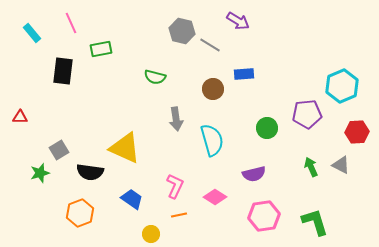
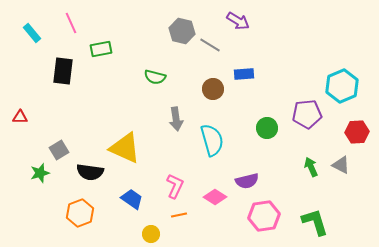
purple semicircle: moved 7 px left, 7 px down
